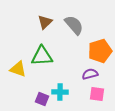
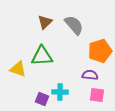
purple semicircle: moved 1 px down; rotated 21 degrees clockwise
pink square: moved 1 px down
